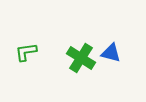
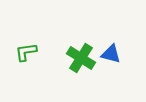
blue triangle: moved 1 px down
